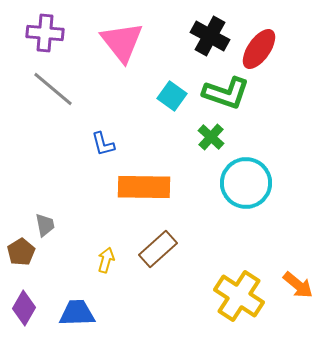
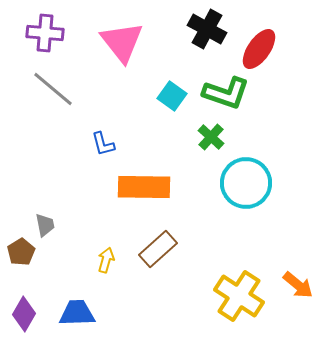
black cross: moved 3 px left, 7 px up
purple diamond: moved 6 px down
